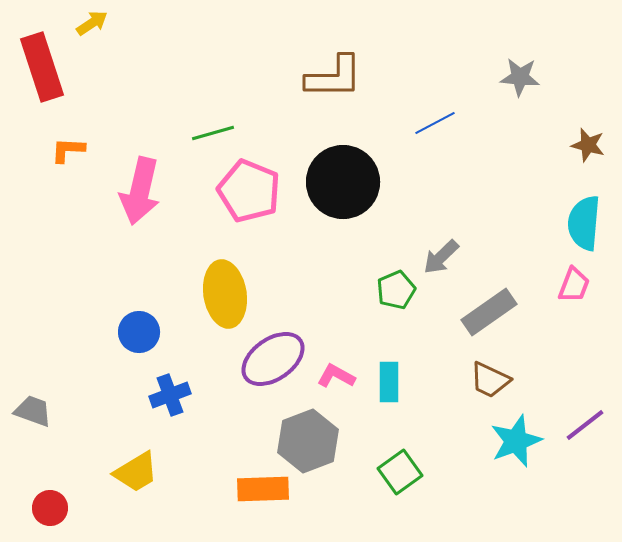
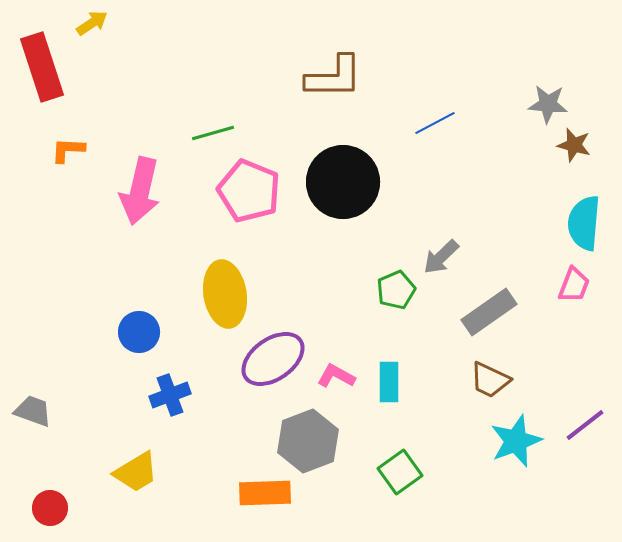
gray star: moved 28 px right, 27 px down
brown star: moved 14 px left
orange rectangle: moved 2 px right, 4 px down
